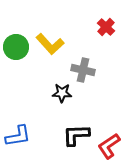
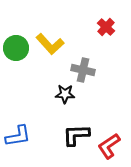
green circle: moved 1 px down
black star: moved 3 px right, 1 px down
